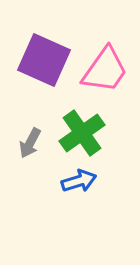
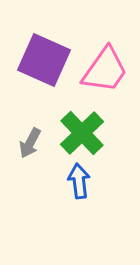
green cross: rotated 9 degrees counterclockwise
blue arrow: rotated 80 degrees counterclockwise
